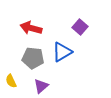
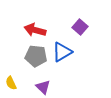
red arrow: moved 4 px right, 2 px down
gray pentagon: moved 3 px right, 2 px up
yellow semicircle: moved 2 px down
purple triangle: moved 2 px right, 1 px down; rotated 35 degrees counterclockwise
